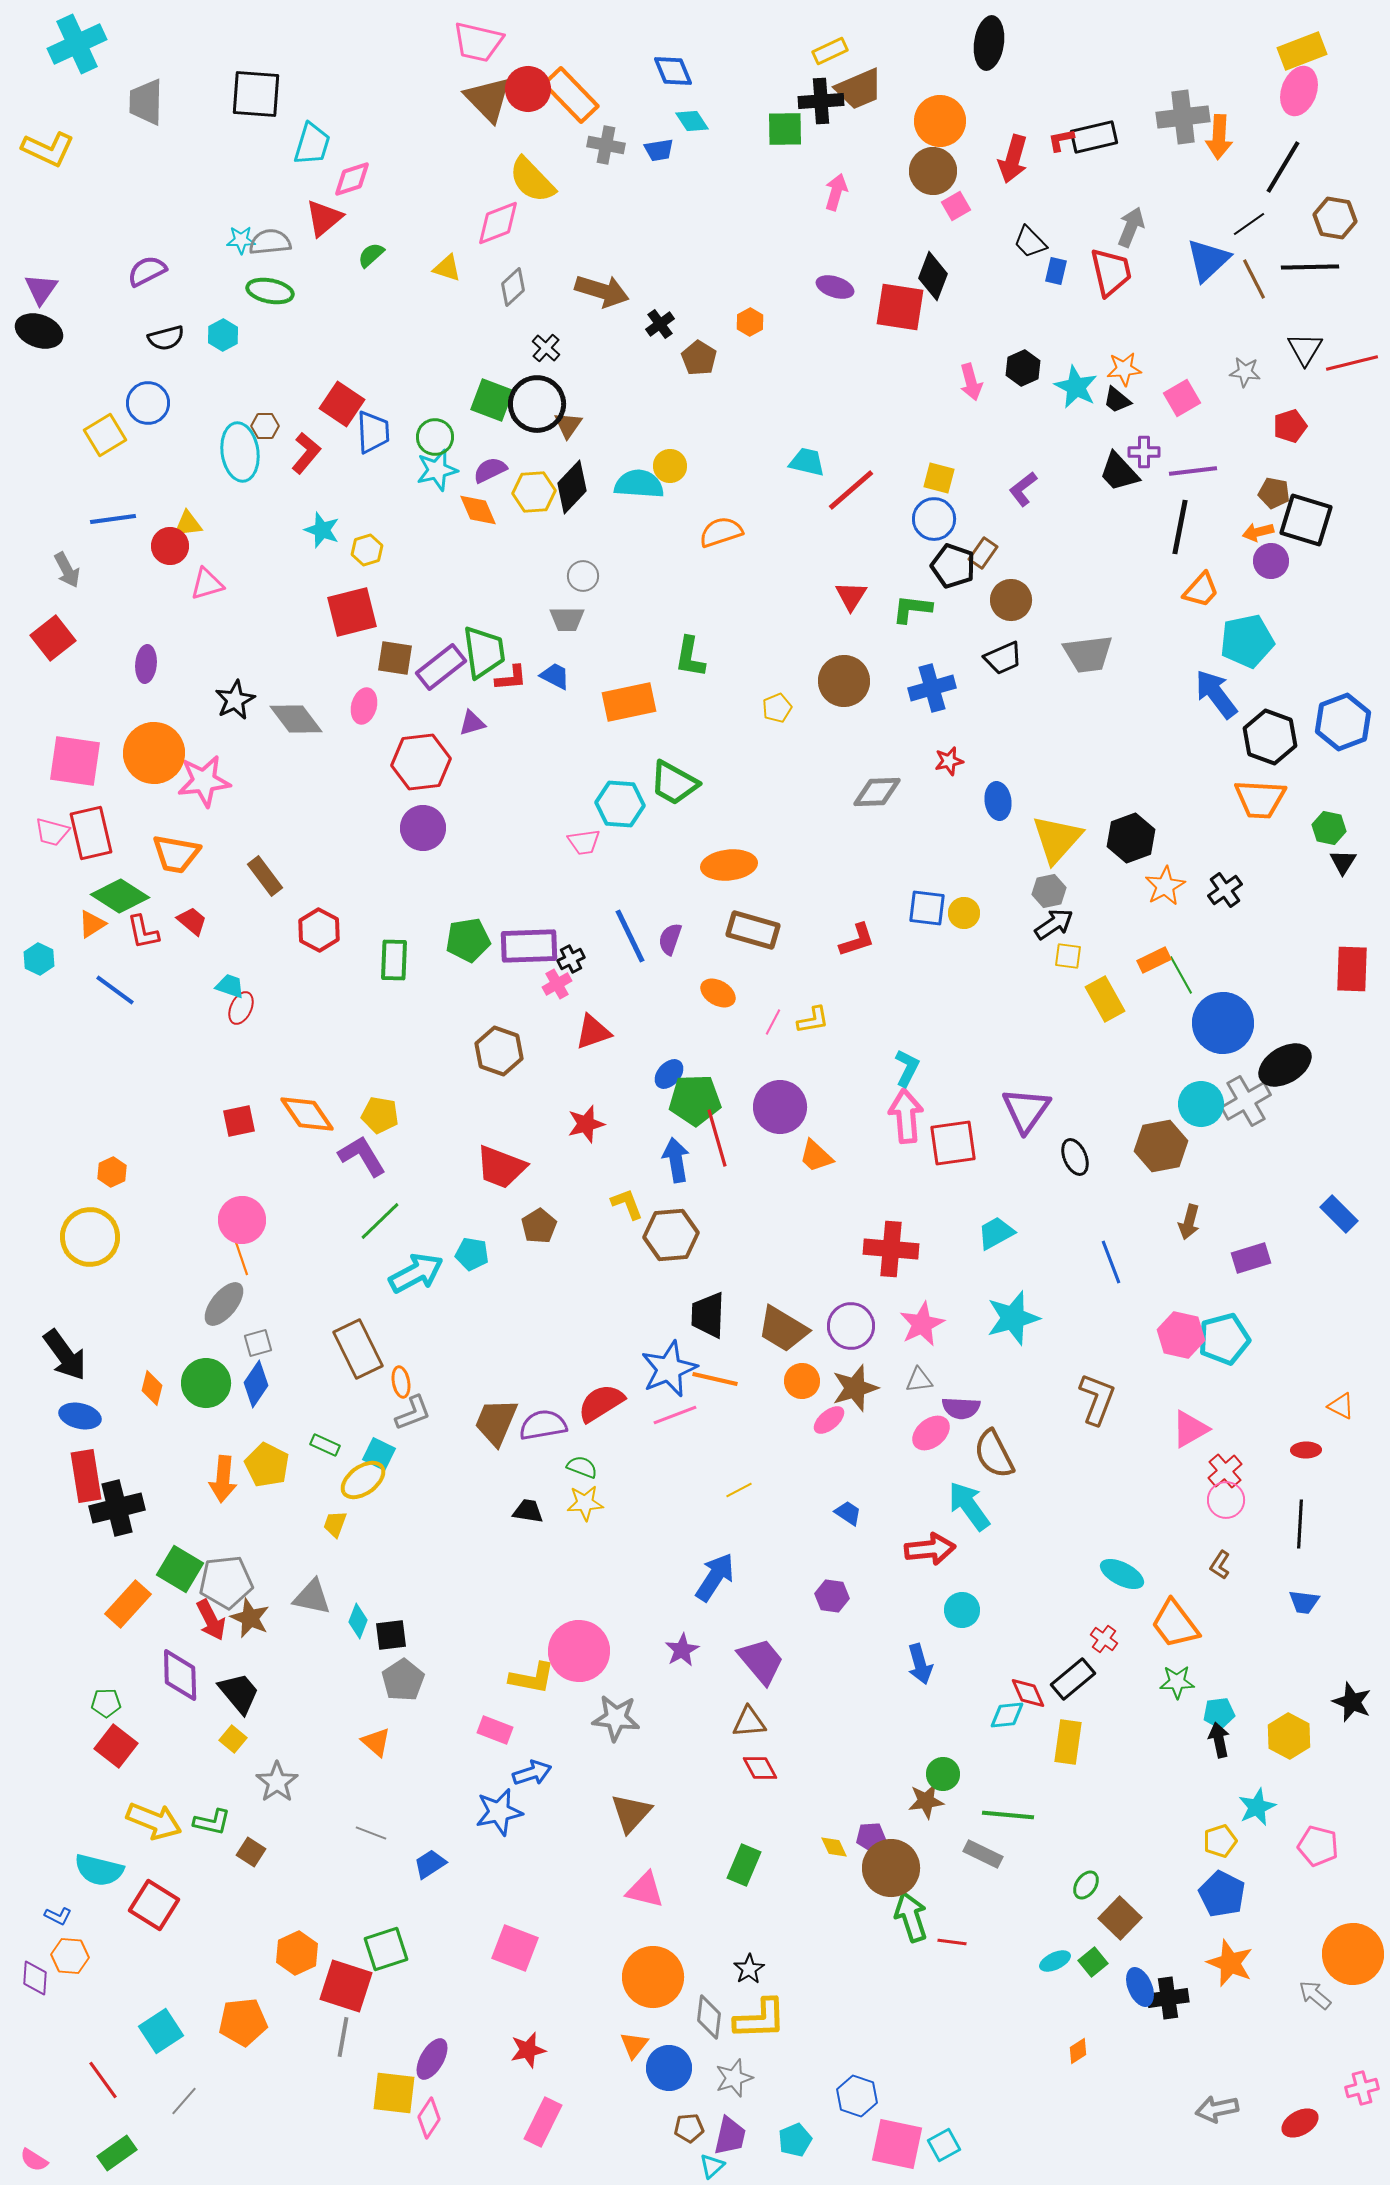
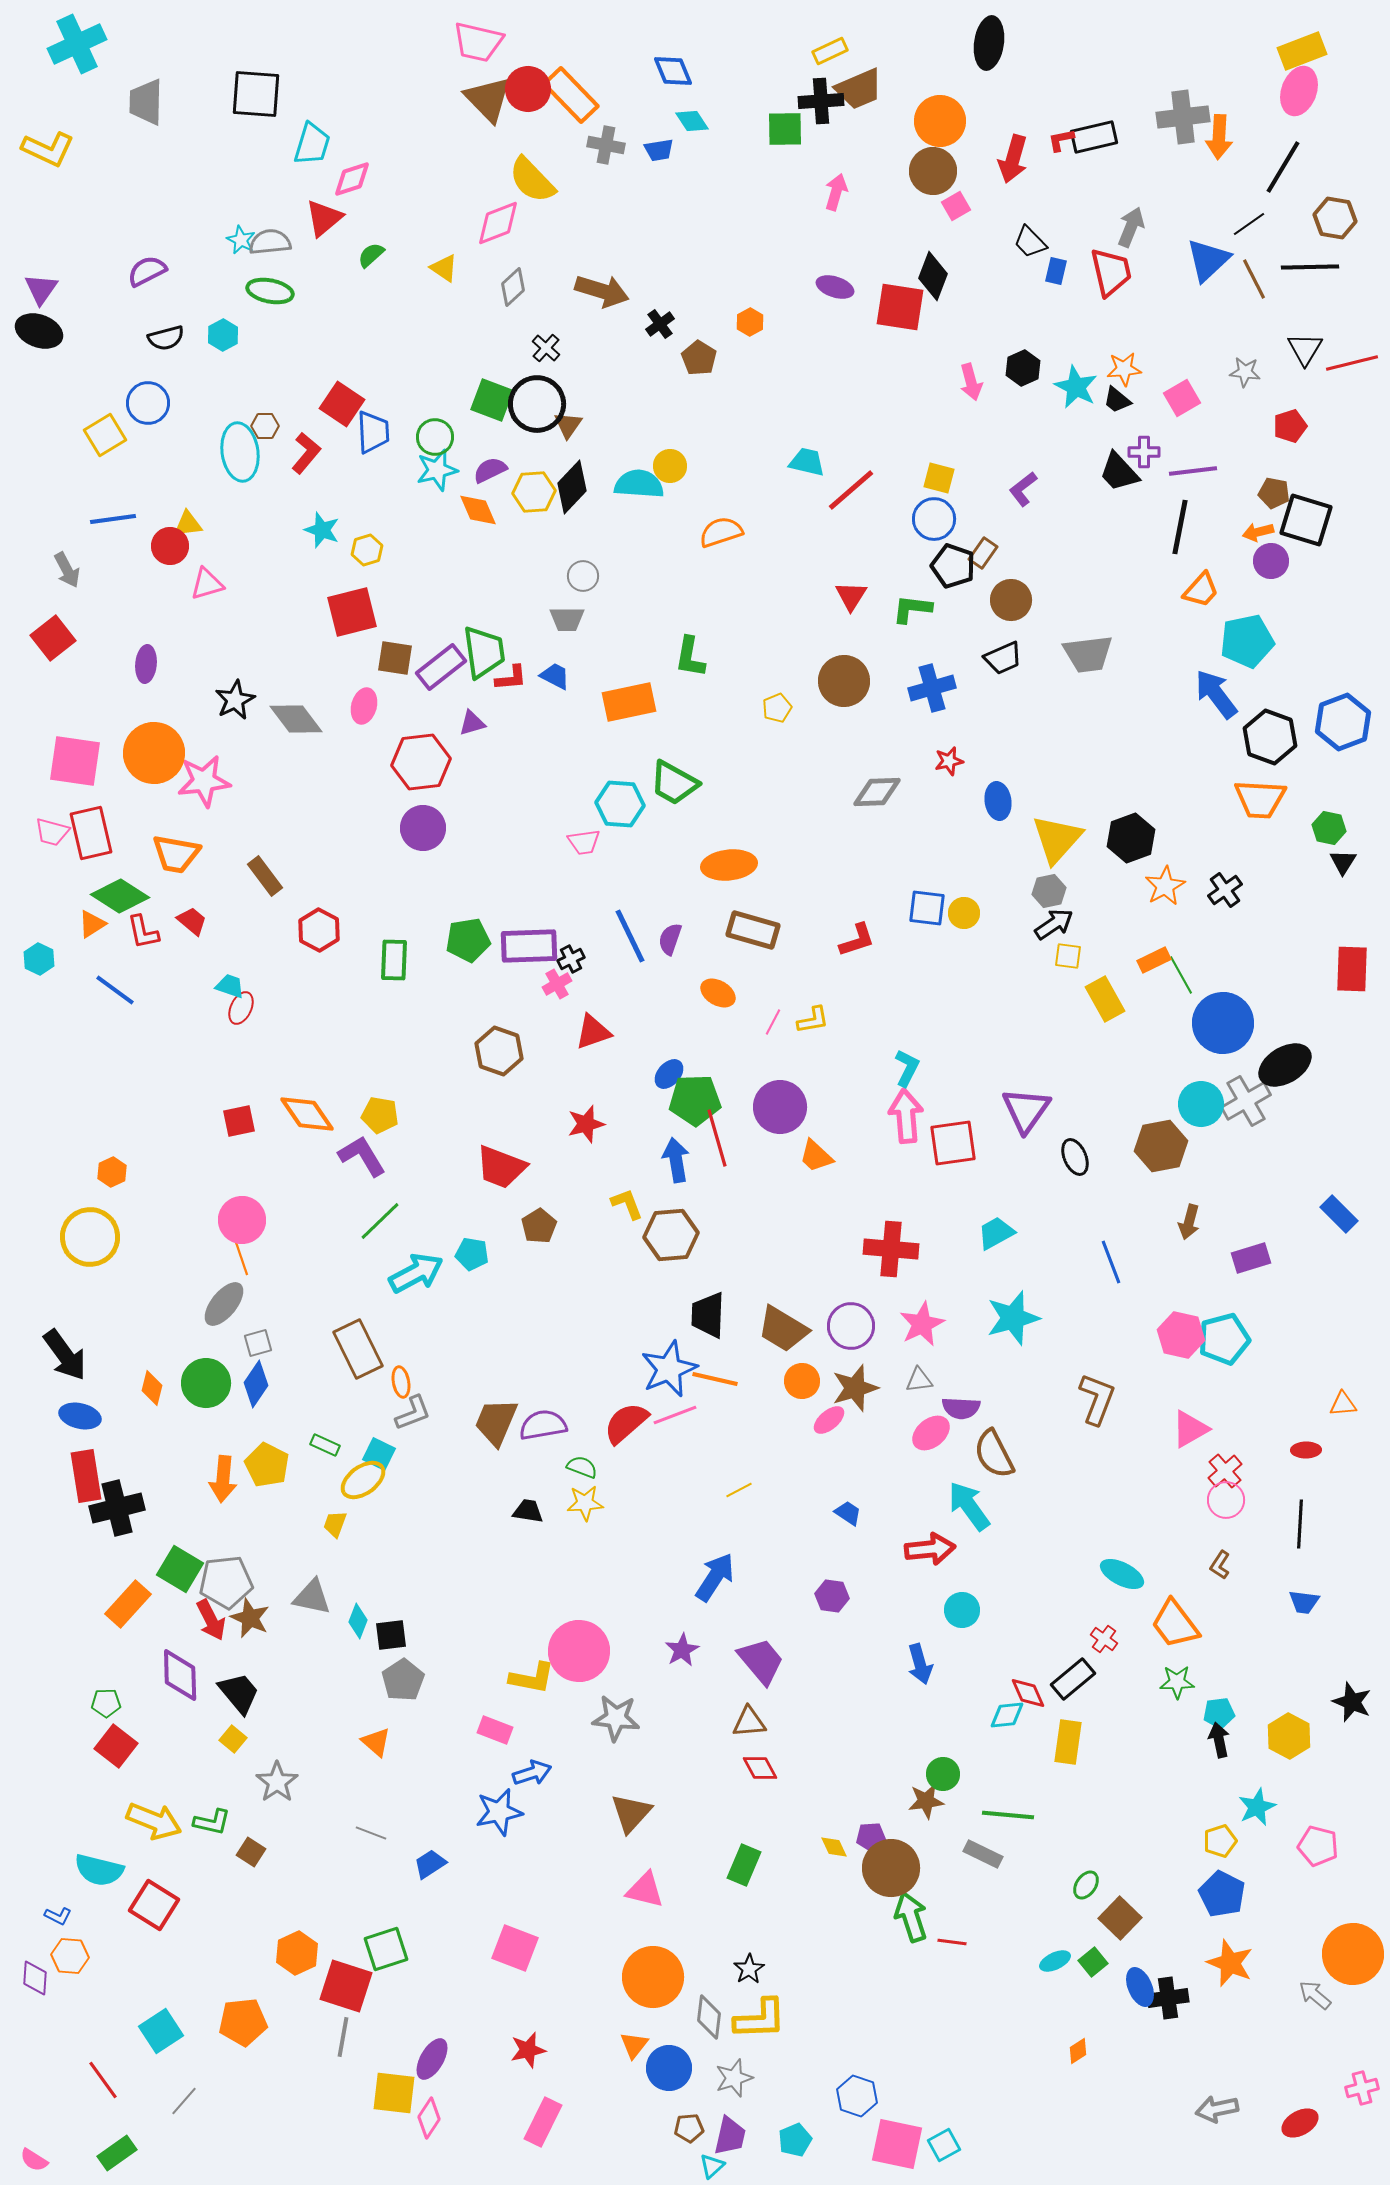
cyan star at (241, 240): rotated 28 degrees clockwise
yellow triangle at (447, 268): moved 3 px left; rotated 16 degrees clockwise
red semicircle at (601, 1403): moved 25 px right, 20 px down; rotated 9 degrees counterclockwise
orange triangle at (1341, 1406): moved 2 px right, 2 px up; rotated 32 degrees counterclockwise
